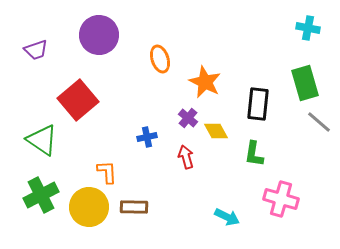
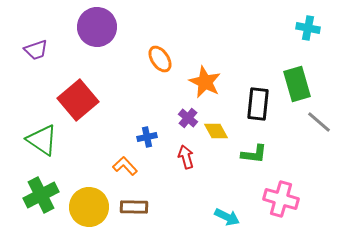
purple circle: moved 2 px left, 8 px up
orange ellipse: rotated 16 degrees counterclockwise
green rectangle: moved 8 px left, 1 px down
green L-shape: rotated 92 degrees counterclockwise
orange L-shape: moved 18 px right, 6 px up; rotated 40 degrees counterclockwise
